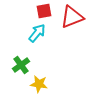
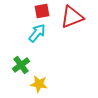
red square: moved 2 px left
